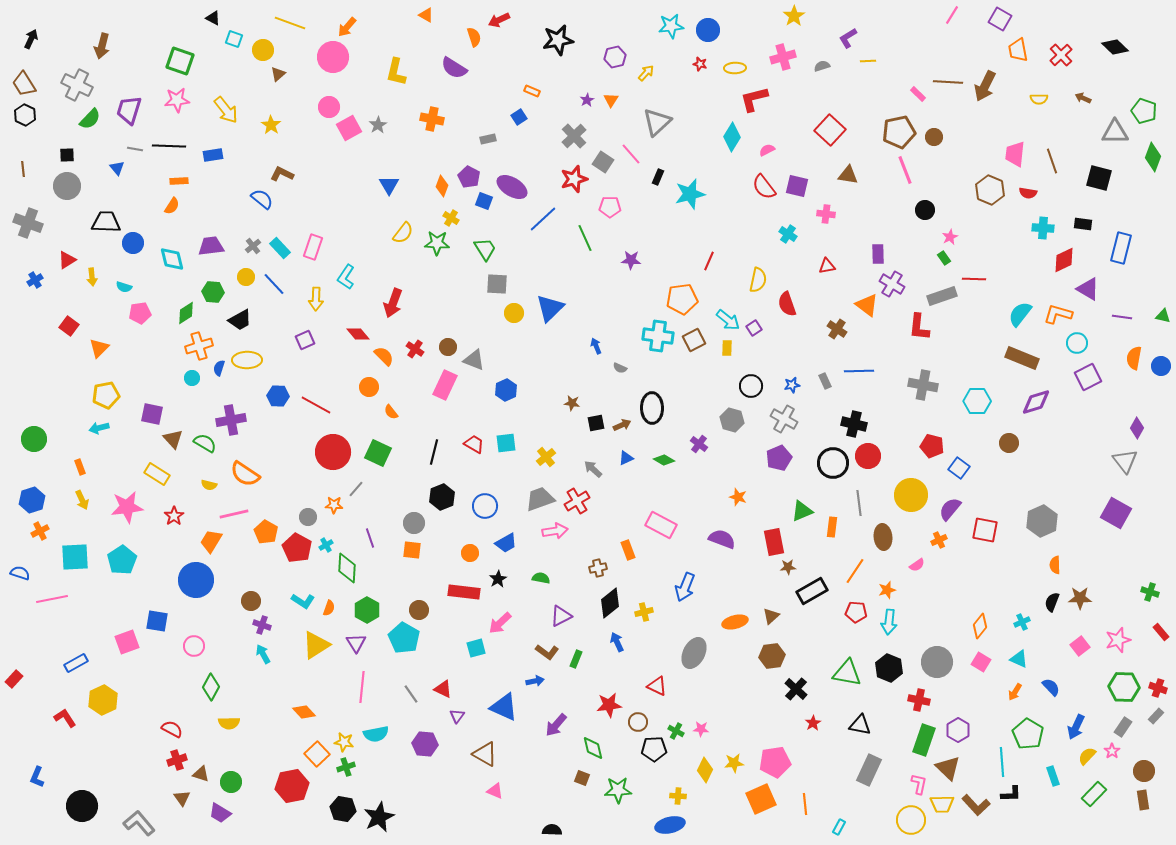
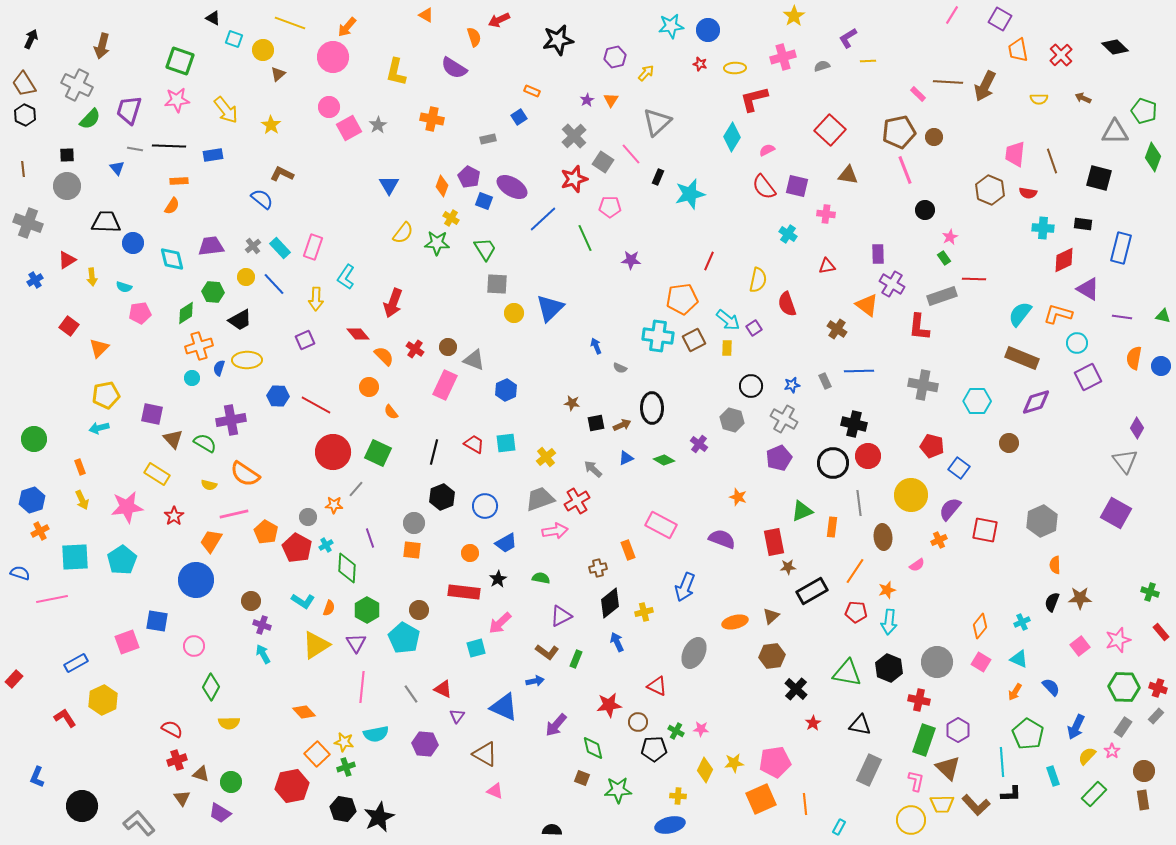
pink L-shape at (919, 784): moved 3 px left, 3 px up
